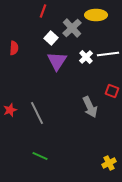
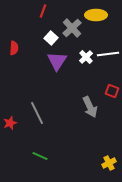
red star: moved 13 px down
